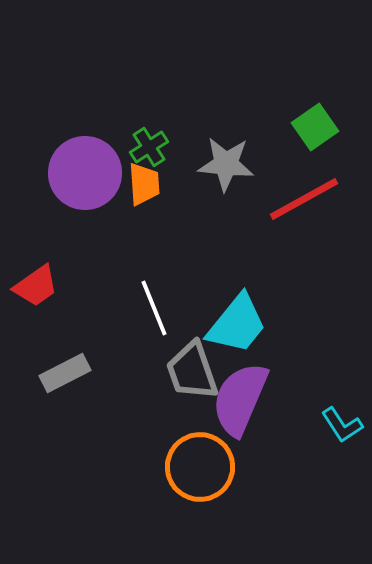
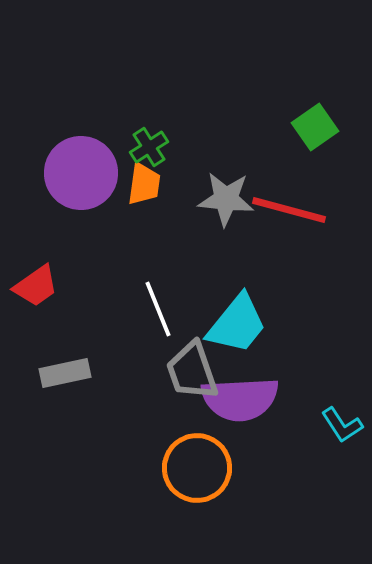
gray star: moved 35 px down
purple circle: moved 4 px left
orange trapezoid: rotated 12 degrees clockwise
red line: moved 15 px left, 11 px down; rotated 44 degrees clockwise
white line: moved 4 px right, 1 px down
gray rectangle: rotated 15 degrees clockwise
purple semicircle: rotated 116 degrees counterclockwise
orange circle: moved 3 px left, 1 px down
